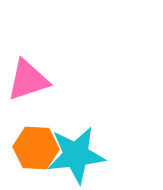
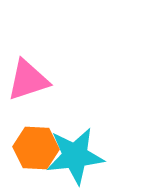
cyan star: moved 1 px left, 1 px down
